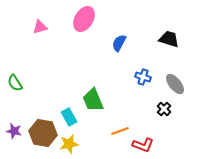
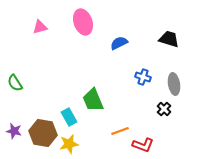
pink ellipse: moved 1 px left, 3 px down; rotated 50 degrees counterclockwise
blue semicircle: rotated 36 degrees clockwise
gray ellipse: moved 1 px left; rotated 30 degrees clockwise
